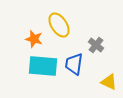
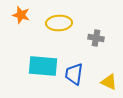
yellow ellipse: moved 2 px up; rotated 60 degrees counterclockwise
orange star: moved 13 px left, 24 px up
gray cross: moved 7 px up; rotated 28 degrees counterclockwise
blue trapezoid: moved 10 px down
